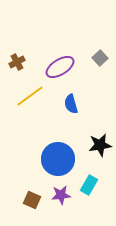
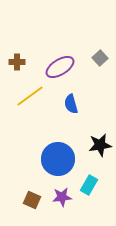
brown cross: rotated 28 degrees clockwise
purple star: moved 1 px right, 2 px down
